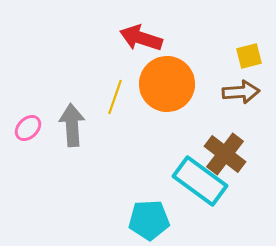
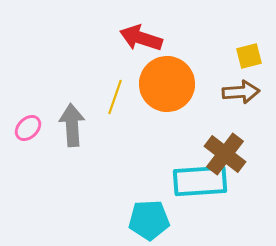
cyan rectangle: rotated 40 degrees counterclockwise
